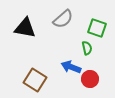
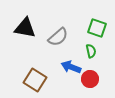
gray semicircle: moved 5 px left, 18 px down
green semicircle: moved 4 px right, 3 px down
